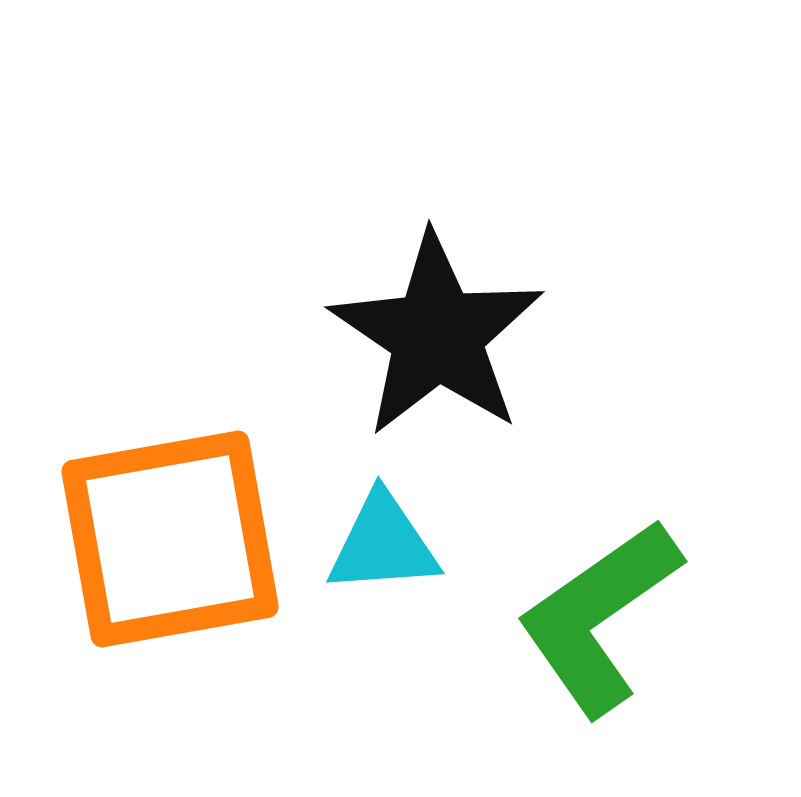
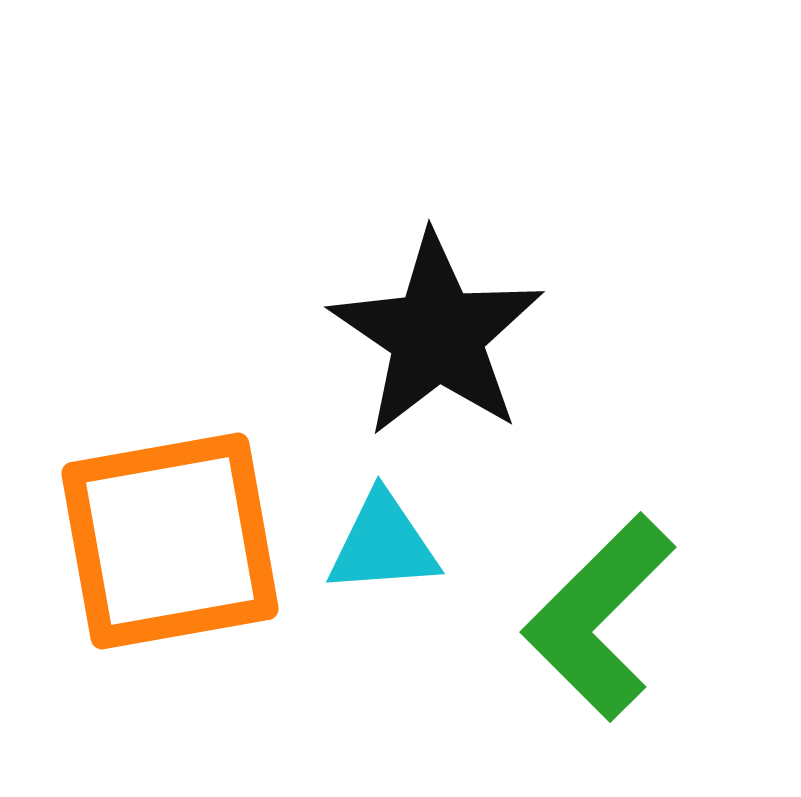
orange square: moved 2 px down
green L-shape: rotated 10 degrees counterclockwise
